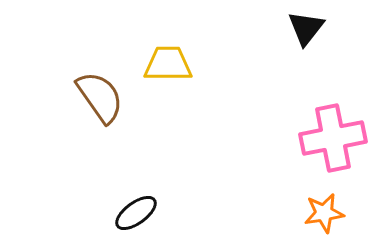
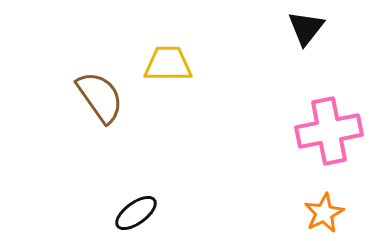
pink cross: moved 4 px left, 7 px up
orange star: rotated 18 degrees counterclockwise
